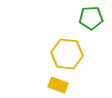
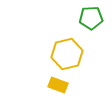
yellow hexagon: rotated 20 degrees counterclockwise
